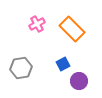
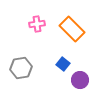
pink cross: rotated 21 degrees clockwise
blue square: rotated 24 degrees counterclockwise
purple circle: moved 1 px right, 1 px up
